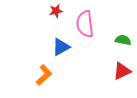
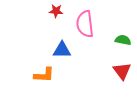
red star: rotated 16 degrees clockwise
blue triangle: moved 1 px right, 3 px down; rotated 30 degrees clockwise
red triangle: rotated 42 degrees counterclockwise
orange L-shape: rotated 45 degrees clockwise
